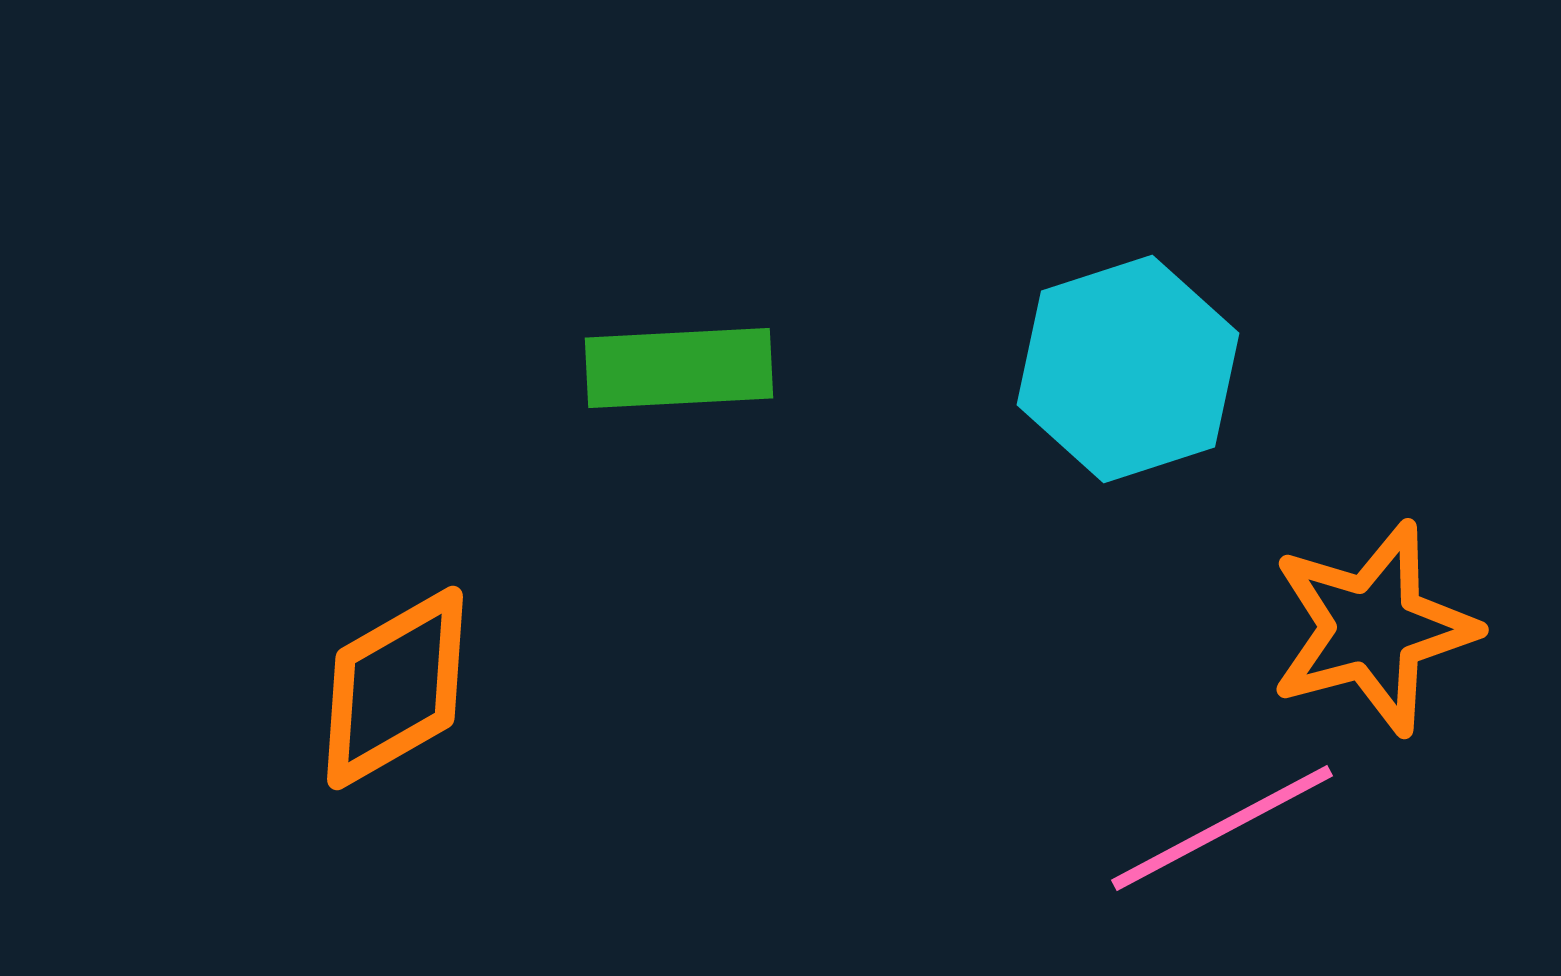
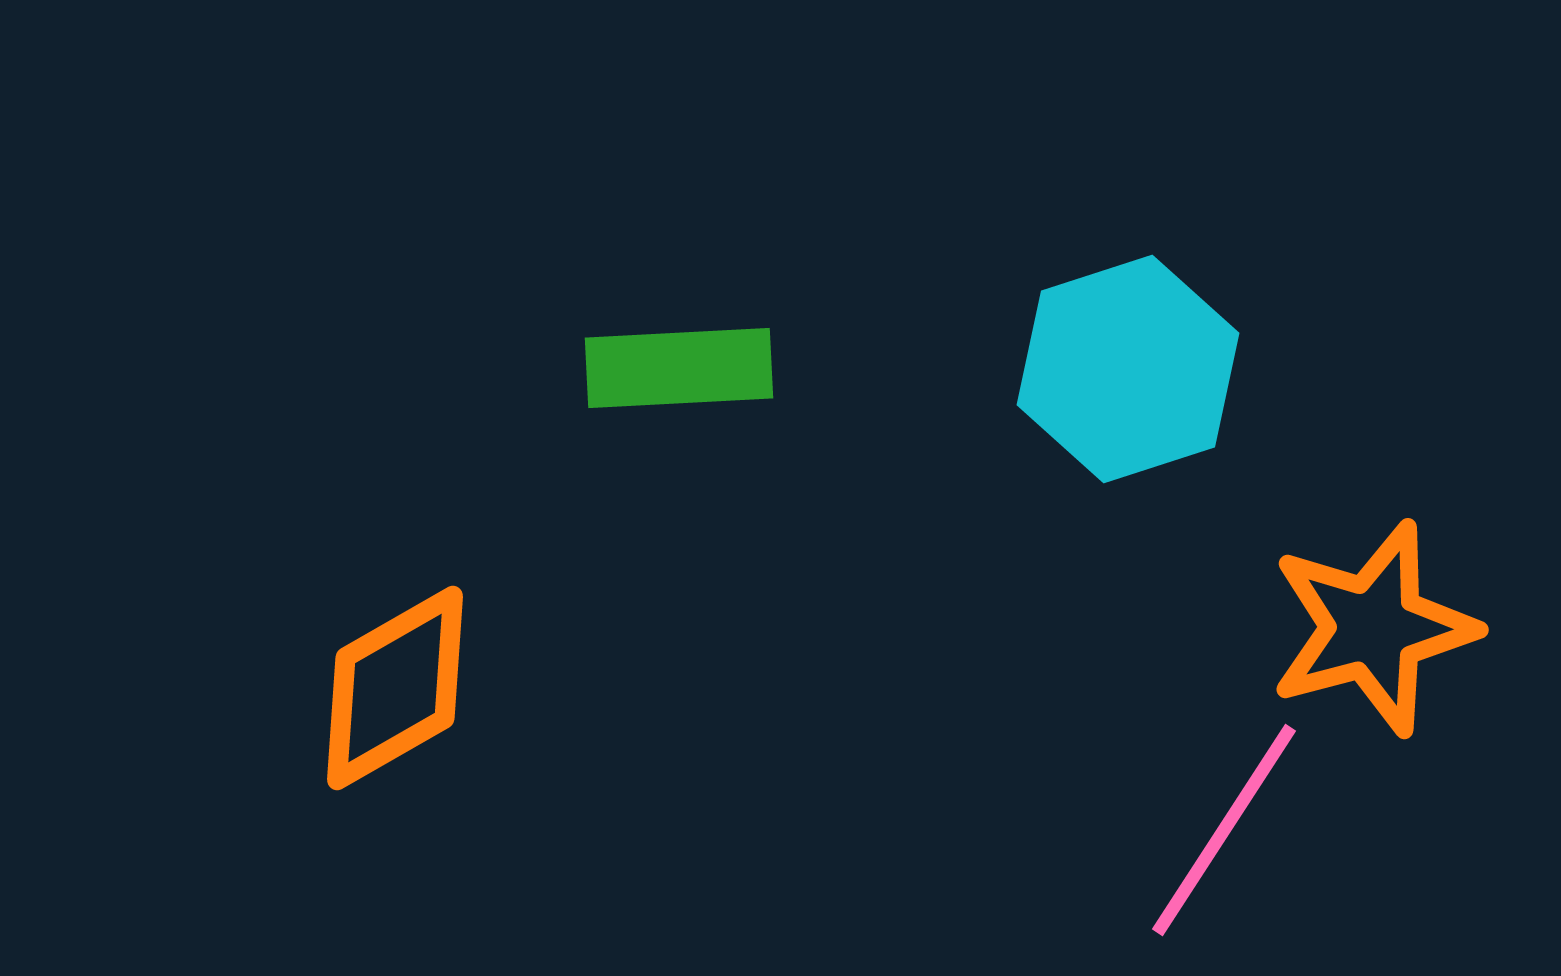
pink line: moved 2 px right, 2 px down; rotated 29 degrees counterclockwise
